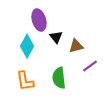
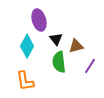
black triangle: moved 2 px down
purple line: rotated 21 degrees counterclockwise
green semicircle: moved 16 px up
